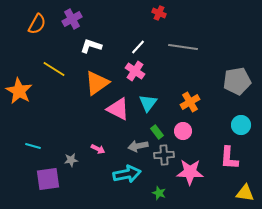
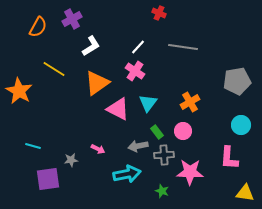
orange semicircle: moved 1 px right, 3 px down
white L-shape: rotated 130 degrees clockwise
green star: moved 3 px right, 2 px up
